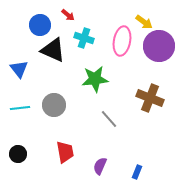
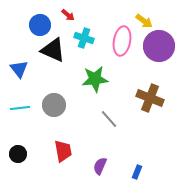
yellow arrow: moved 1 px up
red trapezoid: moved 2 px left, 1 px up
